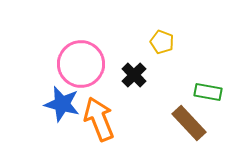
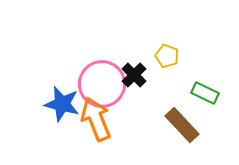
yellow pentagon: moved 5 px right, 14 px down
pink circle: moved 21 px right, 20 px down
green rectangle: moved 3 px left, 1 px down; rotated 16 degrees clockwise
orange arrow: moved 3 px left
brown rectangle: moved 7 px left, 2 px down
